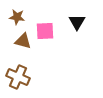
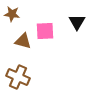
brown star: moved 5 px left, 3 px up
